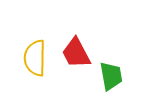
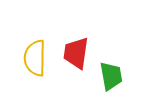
red trapezoid: rotated 36 degrees clockwise
